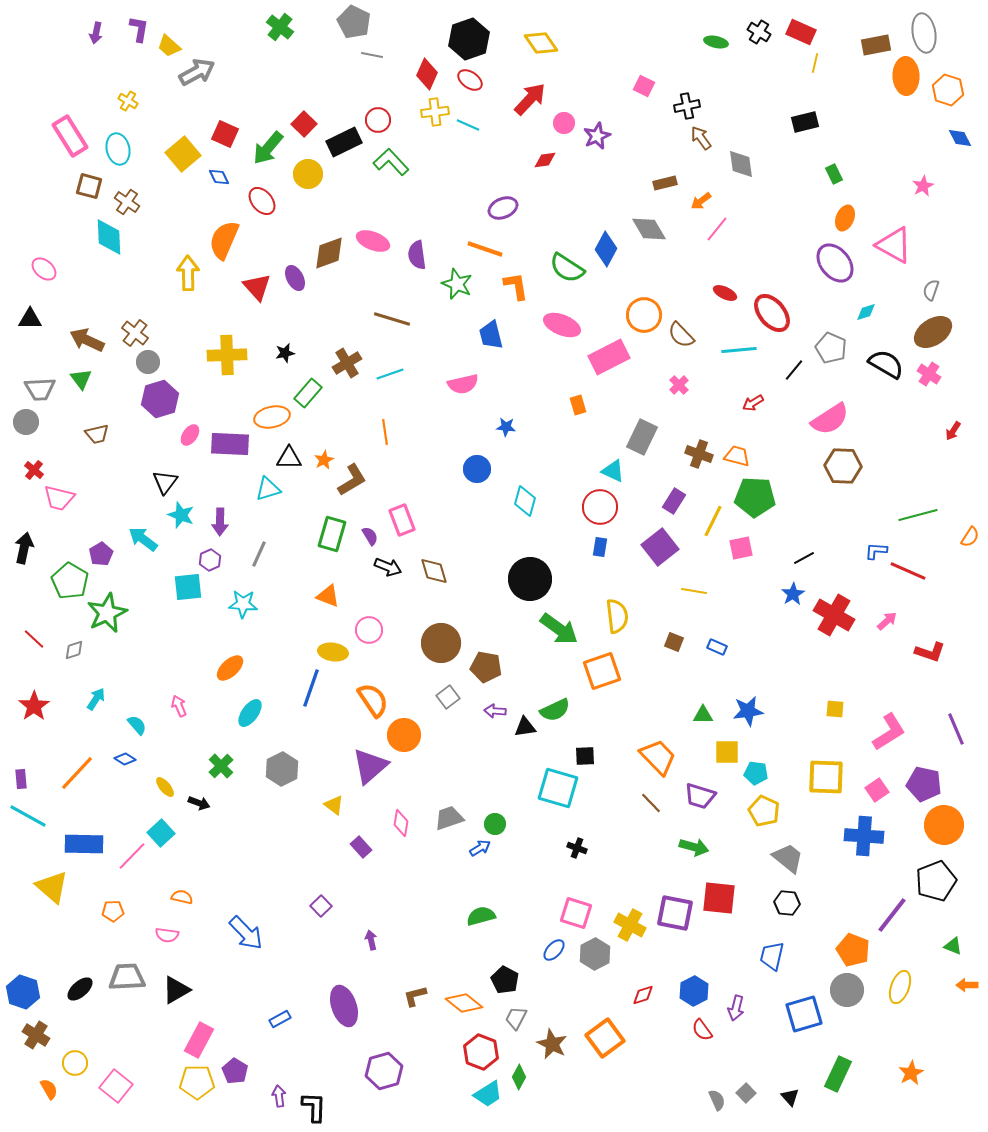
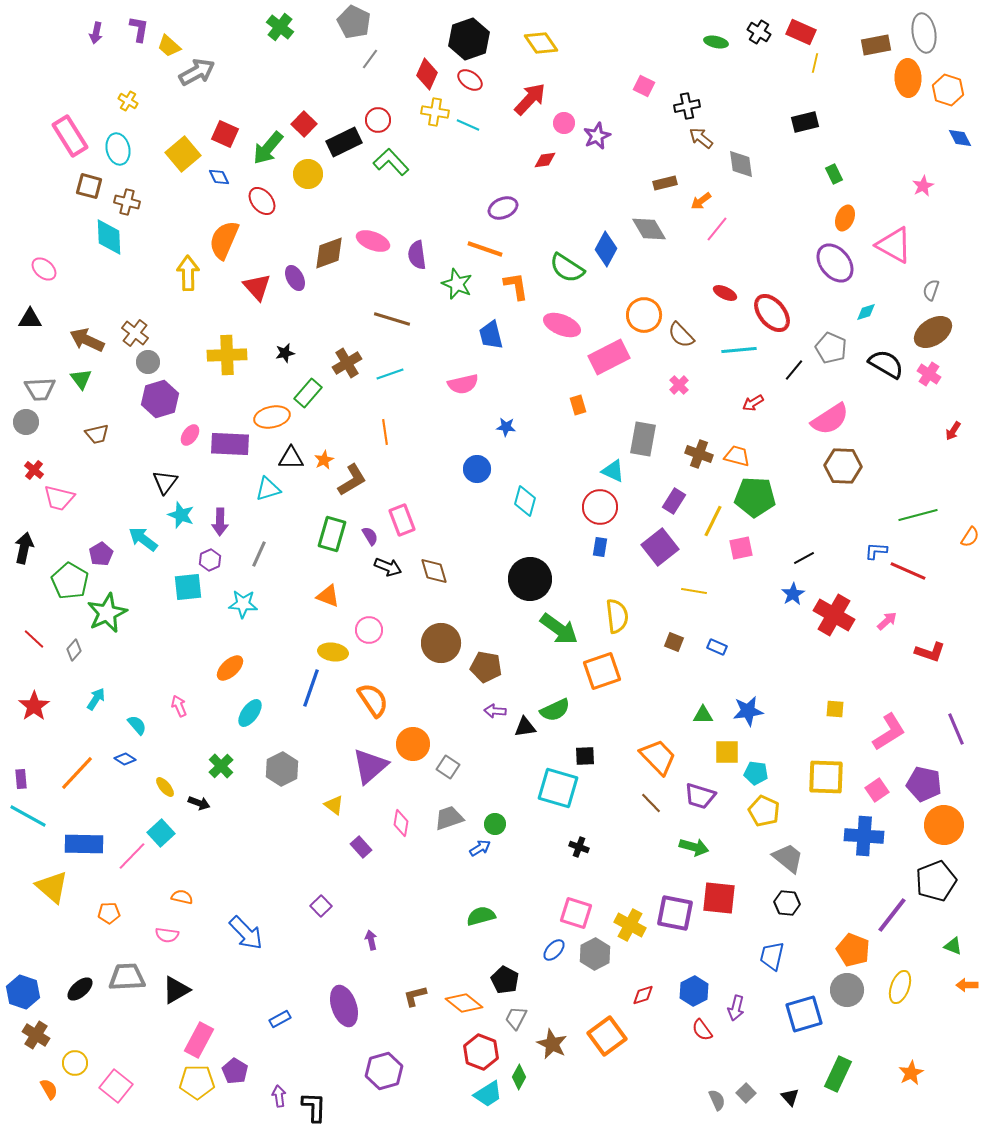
gray line at (372, 55): moved 2 px left, 4 px down; rotated 65 degrees counterclockwise
orange ellipse at (906, 76): moved 2 px right, 2 px down
yellow cross at (435, 112): rotated 16 degrees clockwise
brown arrow at (701, 138): rotated 15 degrees counterclockwise
brown cross at (127, 202): rotated 20 degrees counterclockwise
gray rectangle at (642, 437): moved 1 px right, 2 px down; rotated 16 degrees counterclockwise
black triangle at (289, 458): moved 2 px right
gray diamond at (74, 650): rotated 30 degrees counterclockwise
gray square at (448, 697): moved 70 px down; rotated 20 degrees counterclockwise
orange circle at (404, 735): moved 9 px right, 9 px down
black cross at (577, 848): moved 2 px right, 1 px up
orange pentagon at (113, 911): moved 4 px left, 2 px down
orange square at (605, 1038): moved 2 px right, 2 px up
